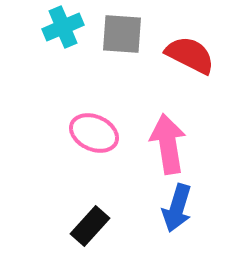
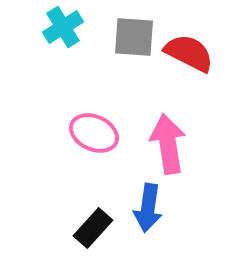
cyan cross: rotated 9 degrees counterclockwise
gray square: moved 12 px right, 3 px down
red semicircle: moved 1 px left, 2 px up
blue arrow: moved 29 px left; rotated 9 degrees counterclockwise
black rectangle: moved 3 px right, 2 px down
